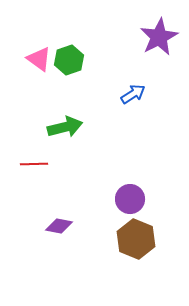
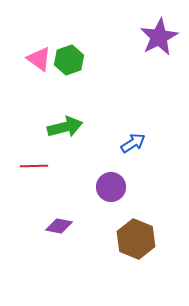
blue arrow: moved 49 px down
red line: moved 2 px down
purple circle: moved 19 px left, 12 px up
